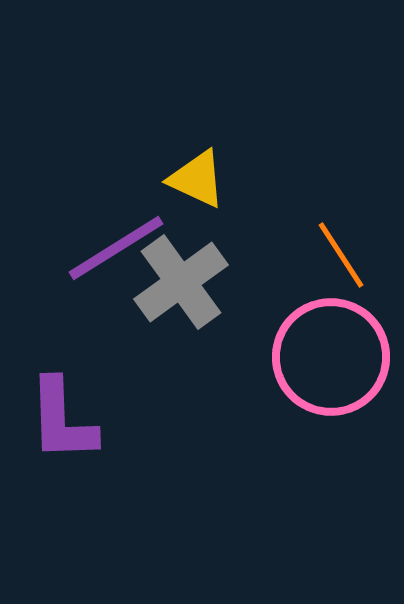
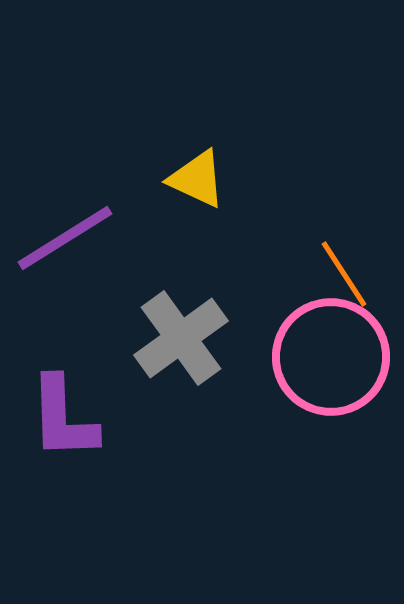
purple line: moved 51 px left, 10 px up
orange line: moved 3 px right, 19 px down
gray cross: moved 56 px down
purple L-shape: moved 1 px right, 2 px up
